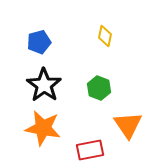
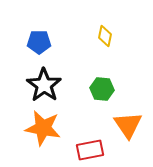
blue pentagon: rotated 15 degrees clockwise
green hexagon: moved 3 px right, 1 px down; rotated 15 degrees counterclockwise
